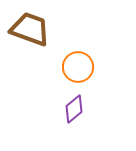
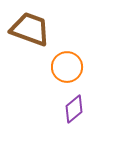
orange circle: moved 11 px left
